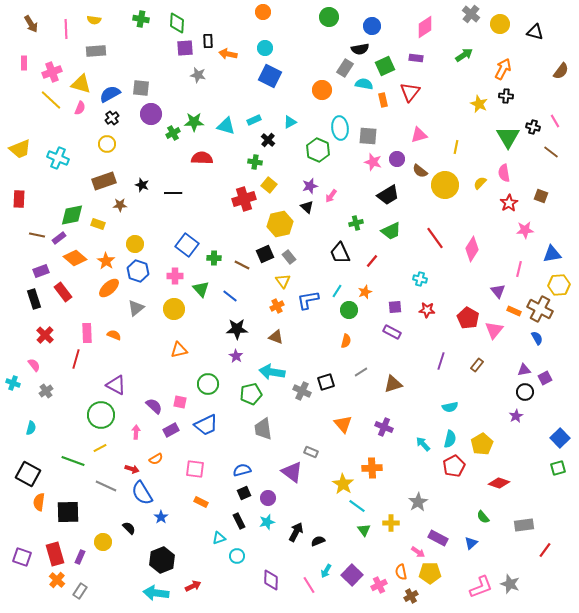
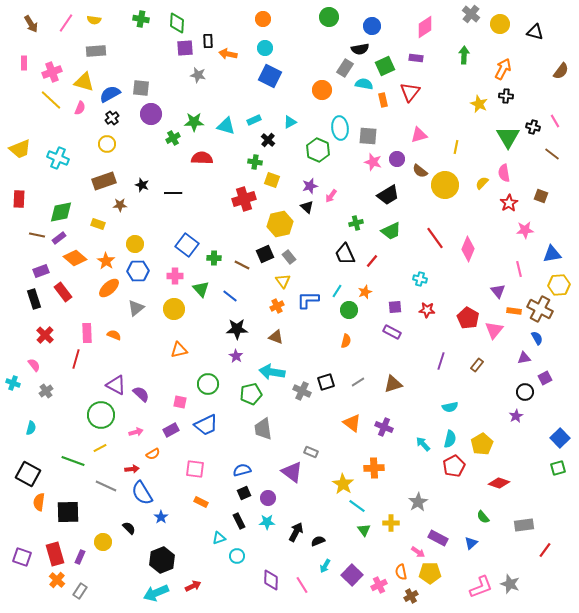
orange circle at (263, 12): moved 7 px down
pink line at (66, 29): moved 6 px up; rotated 36 degrees clockwise
green arrow at (464, 55): rotated 54 degrees counterclockwise
yellow triangle at (81, 84): moved 3 px right, 2 px up
green cross at (173, 133): moved 5 px down
brown line at (551, 152): moved 1 px right, 2 px down
yellow semicircle at (480, 183): moved 2 px right
yellow square at (269, 185): moved 3 px right, 5 px up; rotated 21 degrees counterclockwise
green diamond at (72, 215): moved 11 px left, 3 px up
pink diamond at (472, 249): moved 4 px left; rotated 10 degrees counterclockwise
black trapezoid at (340, 253): moved 5 px right, 1 px down
pink line at (519, 269): rotated 28 degrees counterclockwise
blue hexagon at (138, 271): rotated 20 degrees counterclockwise
blue L-shape at (308, 300): rotated 10 degrees clockwise
orange rectangle at (514, 311): rotated 16 degrees counterclockwise
purple triangle at (524, 370): moved 12 px up
gray line at (361, 372): moved 3 px left, 10 px down
purple semicircle at (154, 406): moved 13 px left, 12 px up
orange triangle at (343, 424): moved 9 px right, 1 px up; rotated 12 degrees counterclockwise
pink arrow at (136, 432): rotated 72 degrees clockwise
orange semicircle at (156, 459): moved 3 px left, 5 px up
orange cross at (372, 468): moved 2 px right
red arrow at (132, 469): rotated 24 degrees counterclockwise
cyan star at (267, 522): rotated 14 degrees clockwise
cyan arrow at (326, 571): moved 1 px left, 5 px up
pink line at (309, 585): moved 7 px left
cyan arrow at (156, 593): rotated 30 degrees counterclockwise
